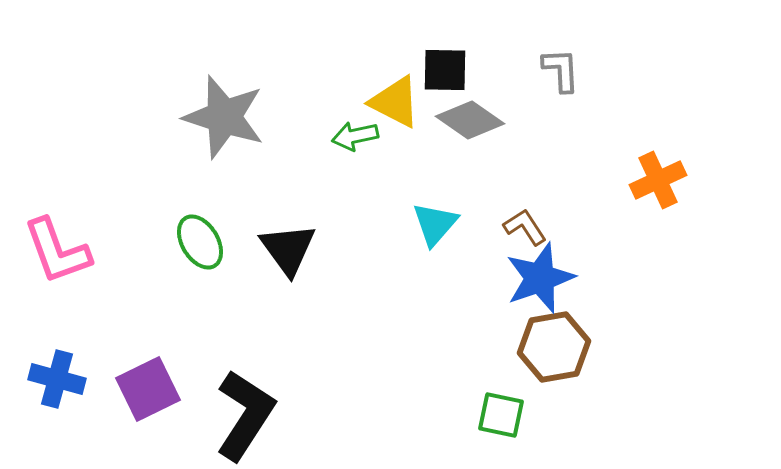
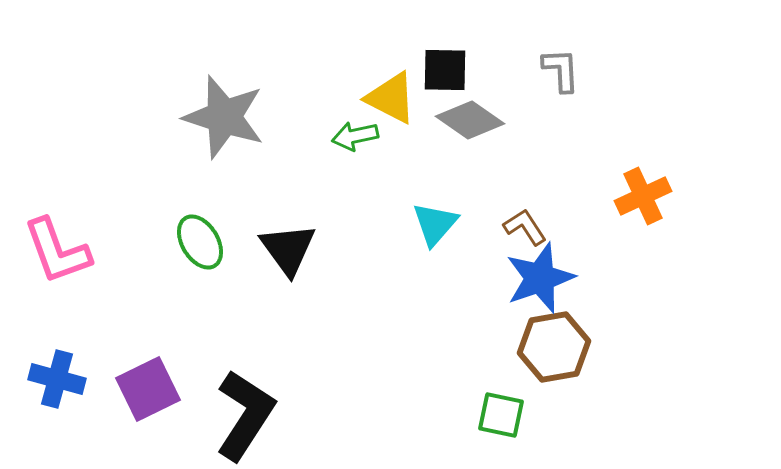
yellow triangle: moved 4 px left, 4 px up
orange cross: moved 15 px left, 16 px down
